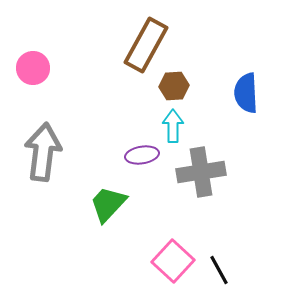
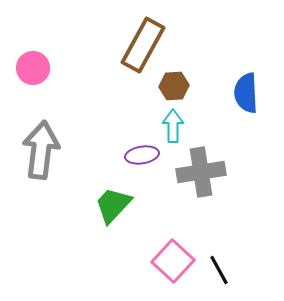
brown rectangle: moved 3 px left
gray arrow: moved 2 px left, 2 px up
green trapezoid: moved 5 px right, 1 px down
